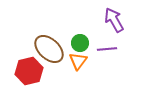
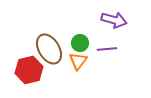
purple arrow: rotated 135 degrees clockwise
brown ellipse: rotated 16 degrees clockwise
red hexagon: moved 1 px up
